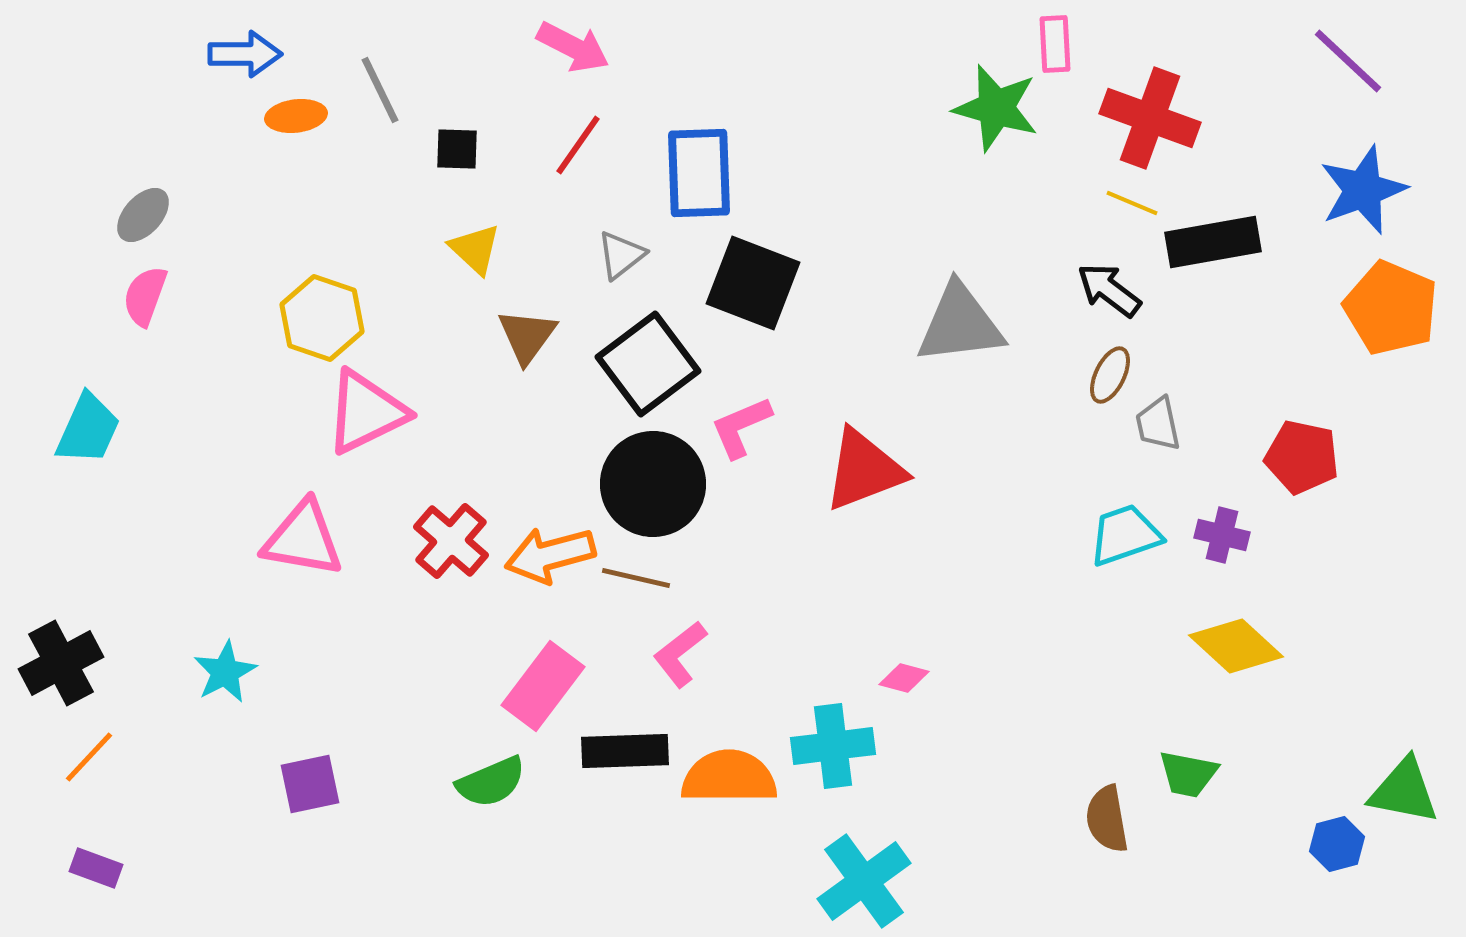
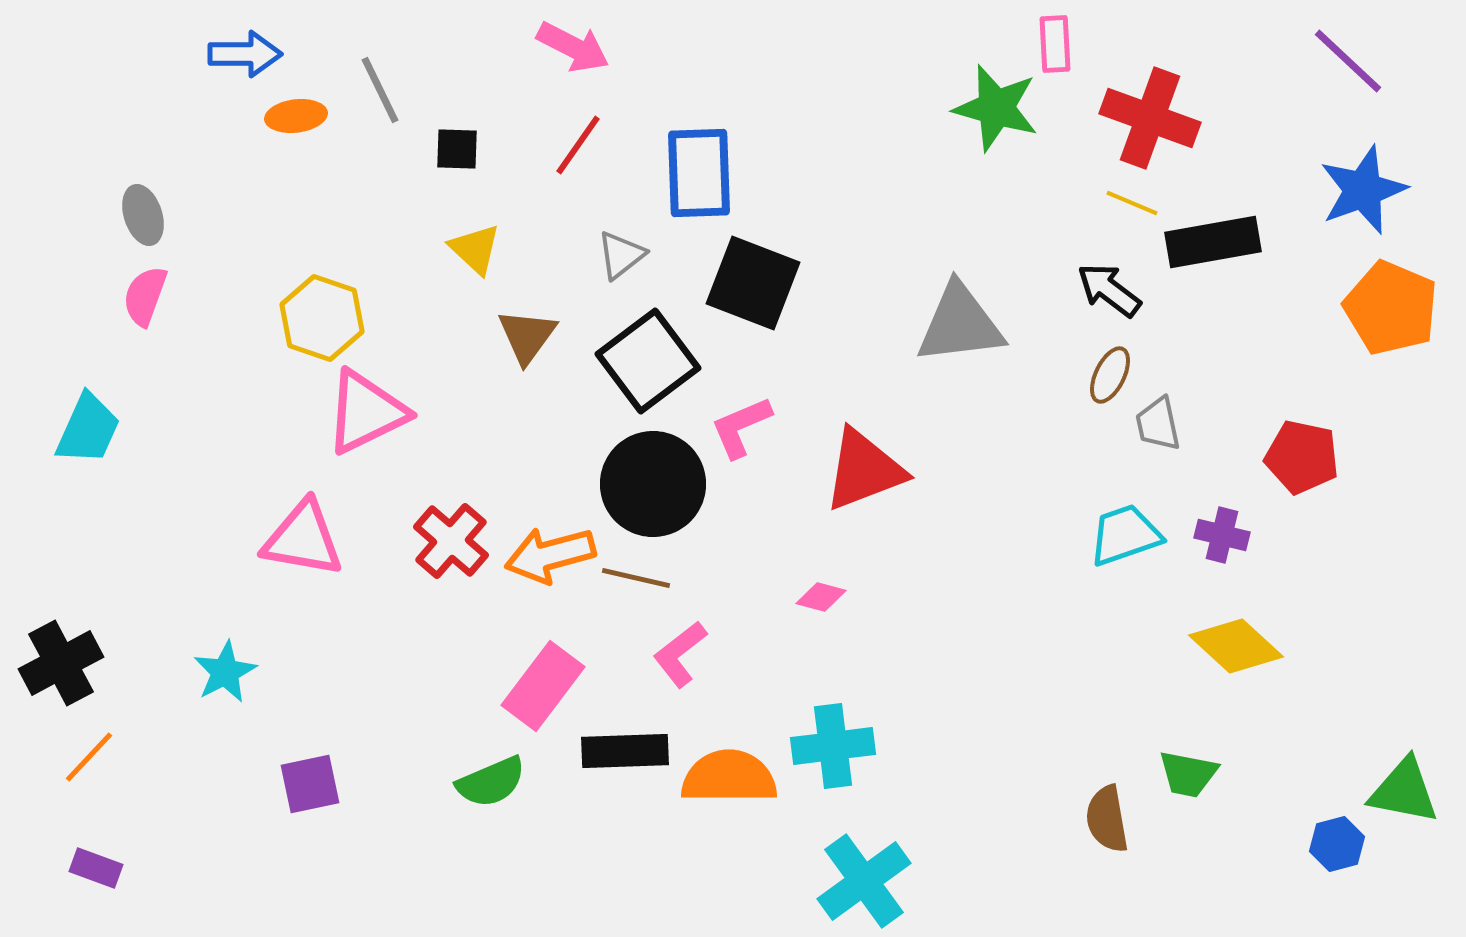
gray ellipse at (143, 215): rotated 60 degrees counterclockwise
black square at (648, 364): moved 3 px up
pink diamond at (904, 678): moved 83 px left, 81 px up
